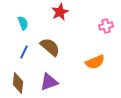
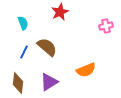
brown semicircle: moved 3 px left
orange semicircle: moved 9 px left, 8 px down
purple triangle: rotated 12 degrees counterclockwise
